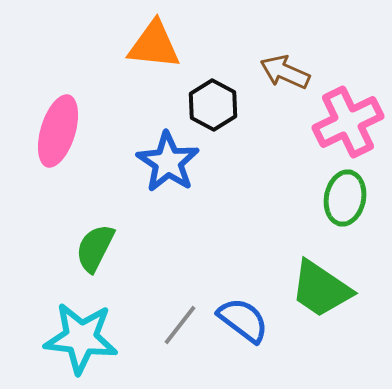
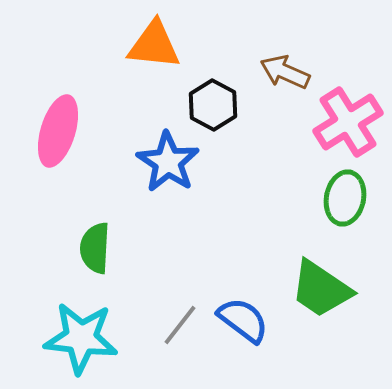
pink cross: rotated 6 degrees counterclockwise
green semicircle: rotated 24 degrees counterclockwise
